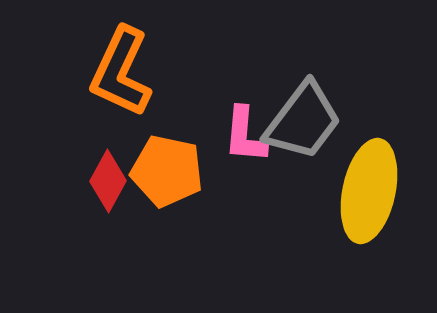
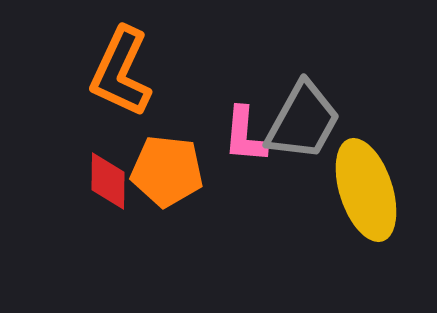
gray trapezoid: rotated 8 degrees counterclockwise
orange pentagon: rotated 6 degrees counterclockwise
red diamond: rotated 28 degrees counterclockwise
yellow ellipse: moved 3 px left, 1 px up; rotated 30 degrees counterclockwise
